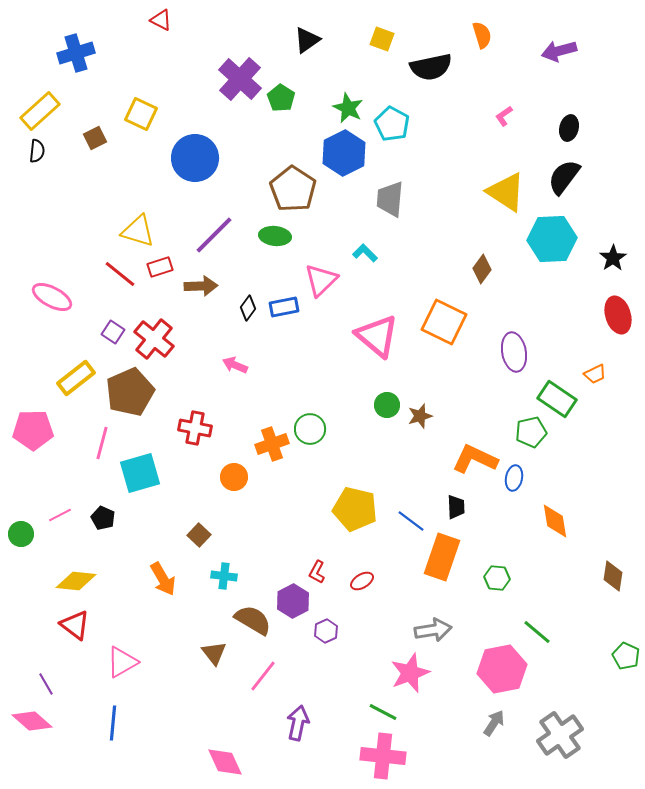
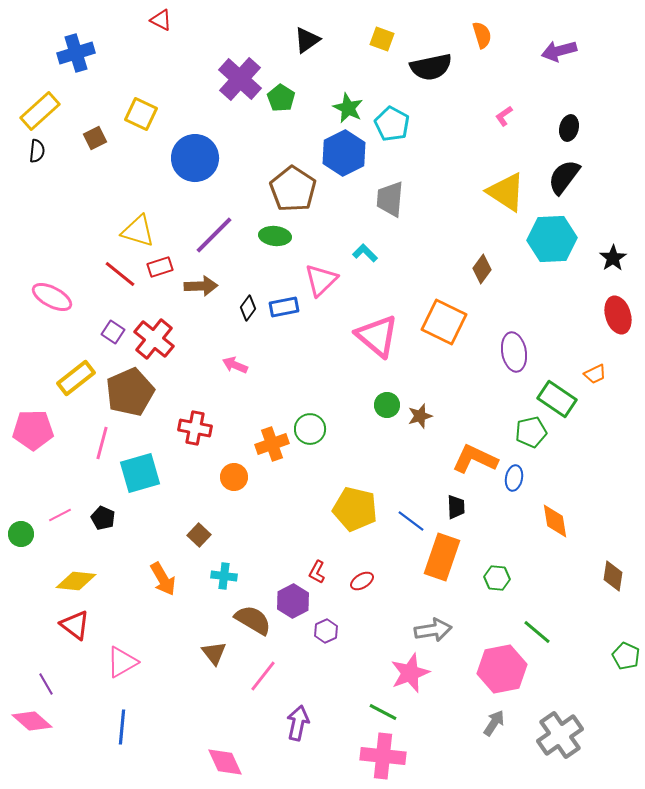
blue line at (113, 723): moved 9 px right, 4 px down
